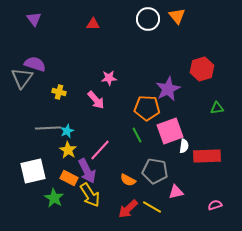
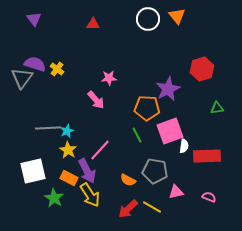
yellow cross: moved 2 px left, 23 px up; rotated 24 degrees clockwise
pink semicircle: moved 6 px left, 8 px up; rotated 40 degrees clockwise
